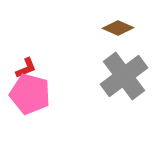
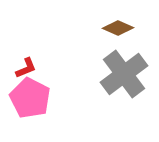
gray cross: moved 2 px up
pink pentagon: moved 4 px down; rotated 12 degrees clockwise
